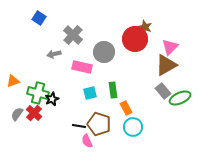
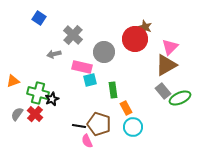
cyan square: moved 13 px up
red cross: moved 1 px right, 1 px down
